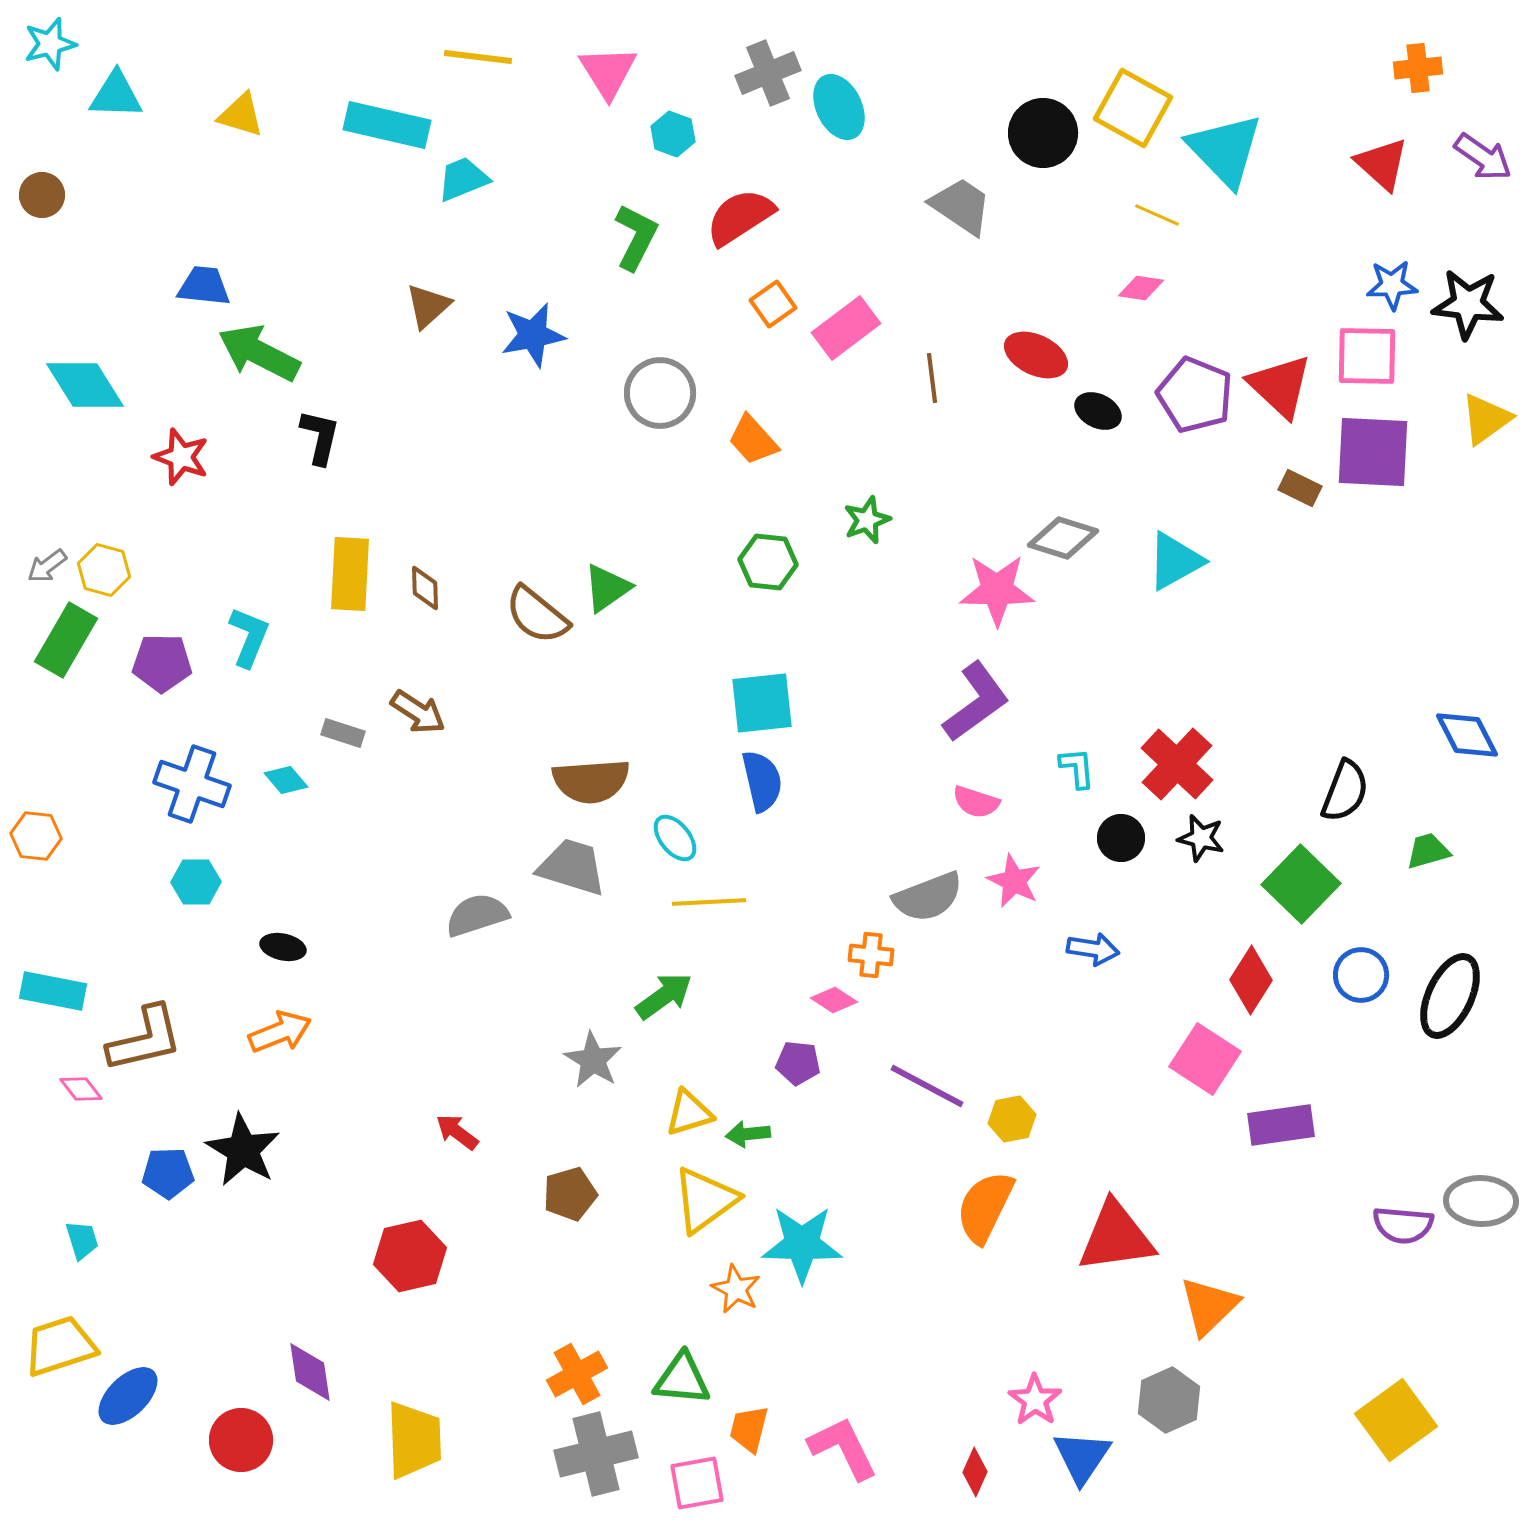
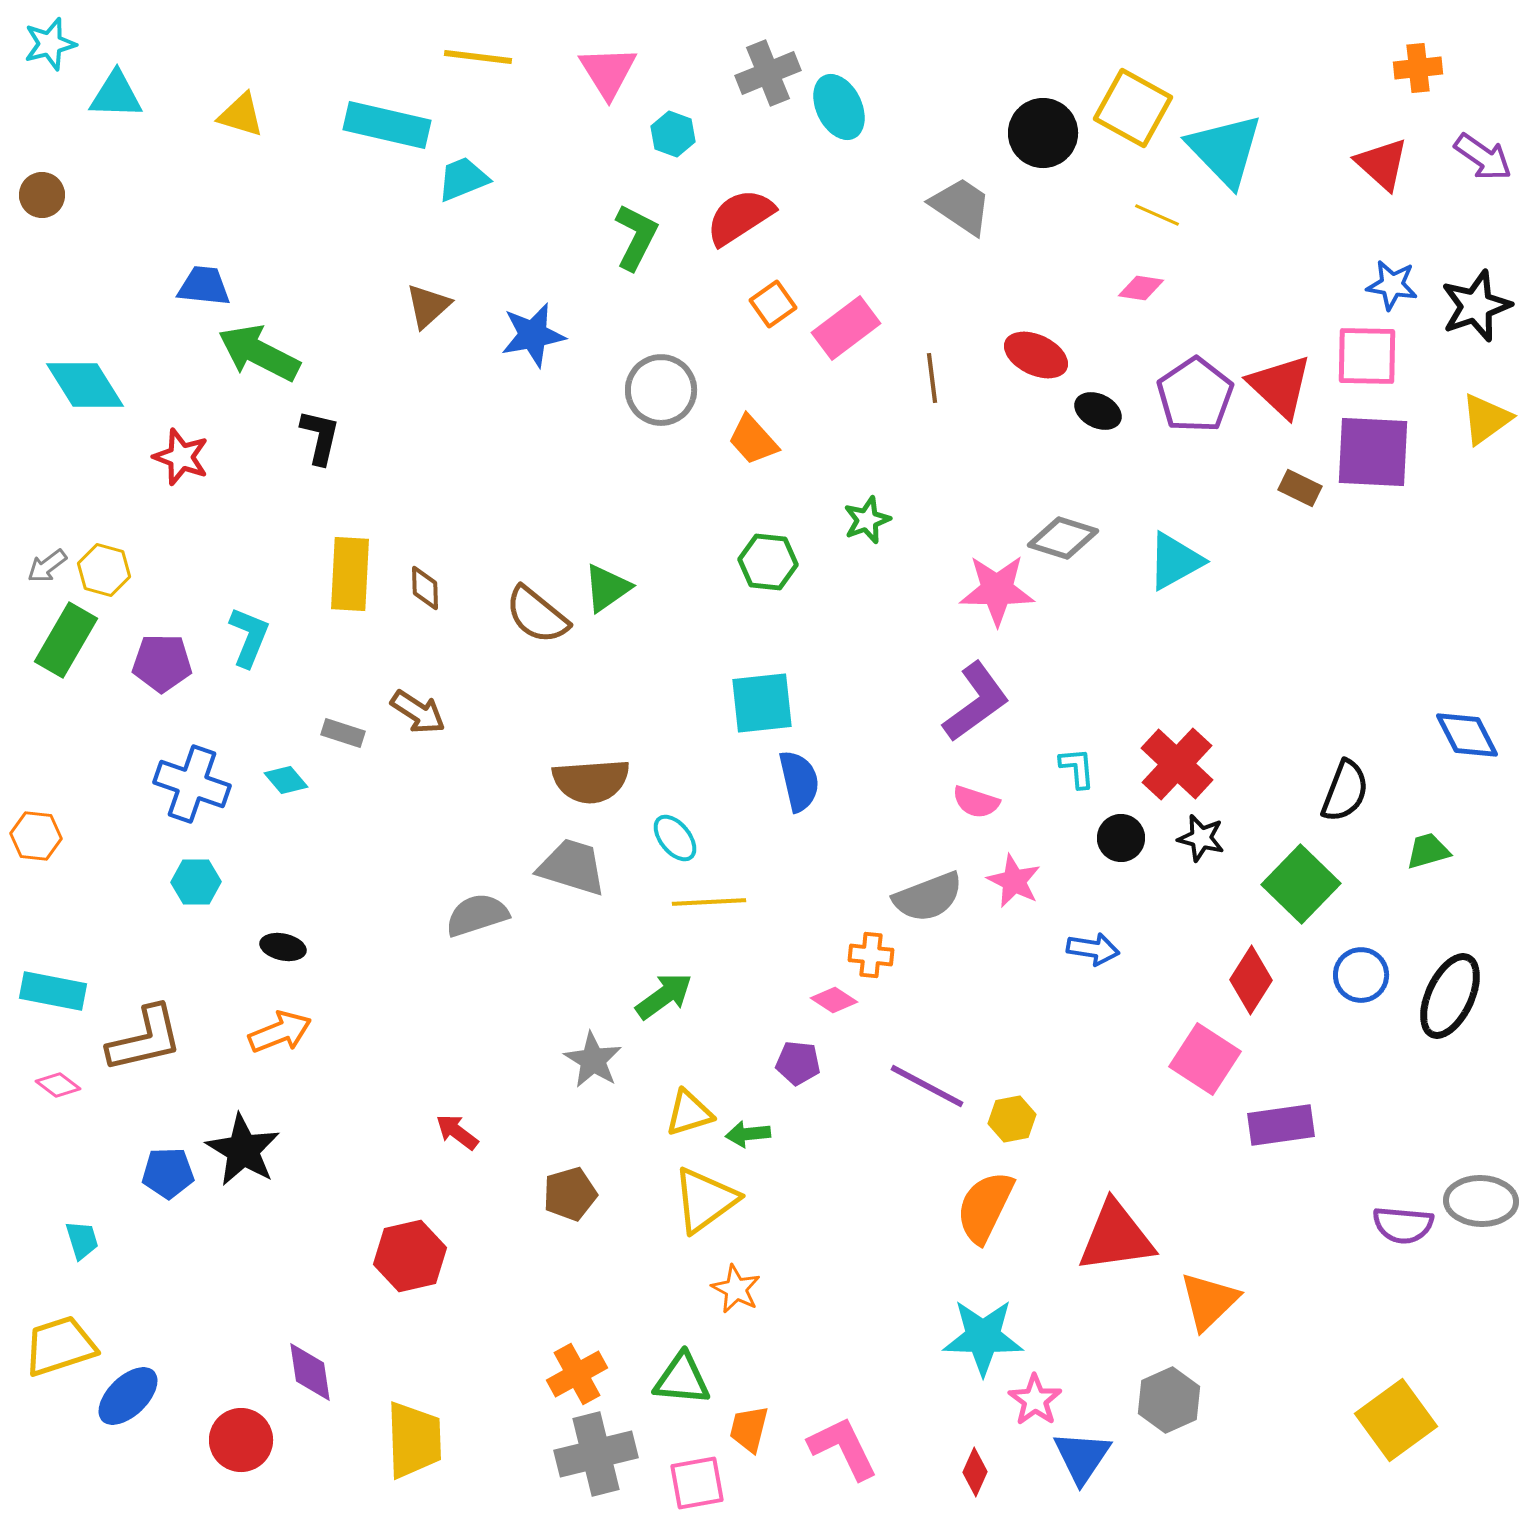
blue star at (1392, 285): rotated 12 degrees clockwise
black star at (1468, 304): moved 8 px right, 2 px down; rotated 26 degrees counterclockwise
gray circle at (660, 393): moved 1 px right, 3 px up
purple pentagon at (1195, 395): rotated 16 degrees clockwise
blue semicircle at (762, 781): moved 37 px right
pink diamond at (81, 1089): moved 23 px left, 4 px up; rotated 15 degrees counterclockwise
cyan star at (802, 1244): moved 181 px right, 93 px down
orange triangle at (1209, 1306): moved 5 px up
